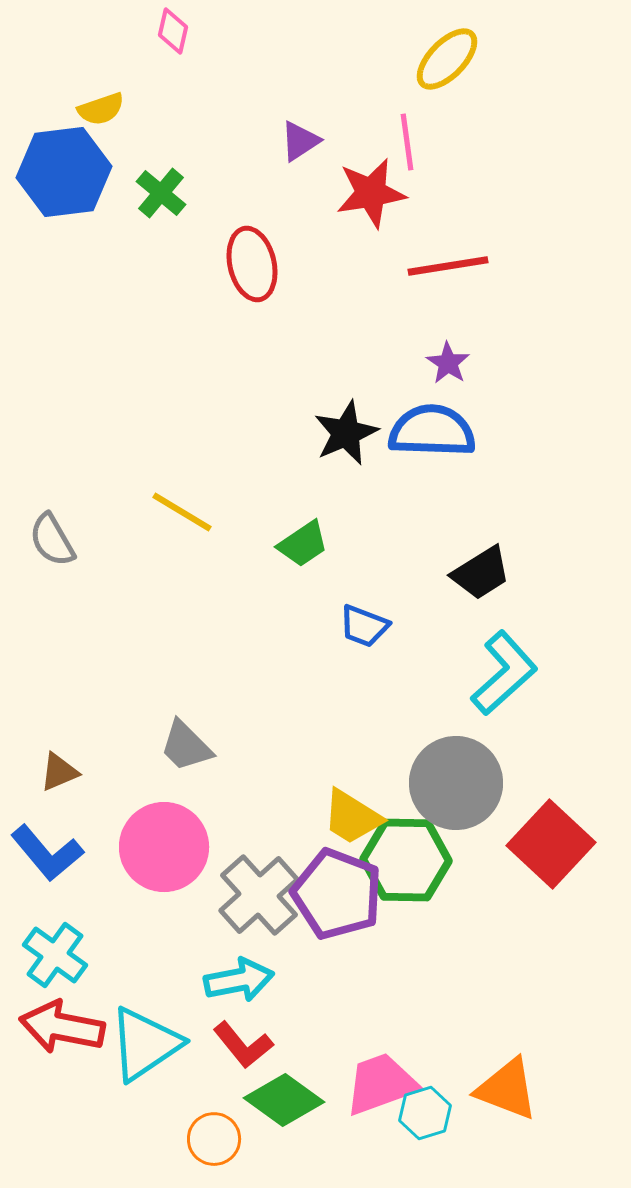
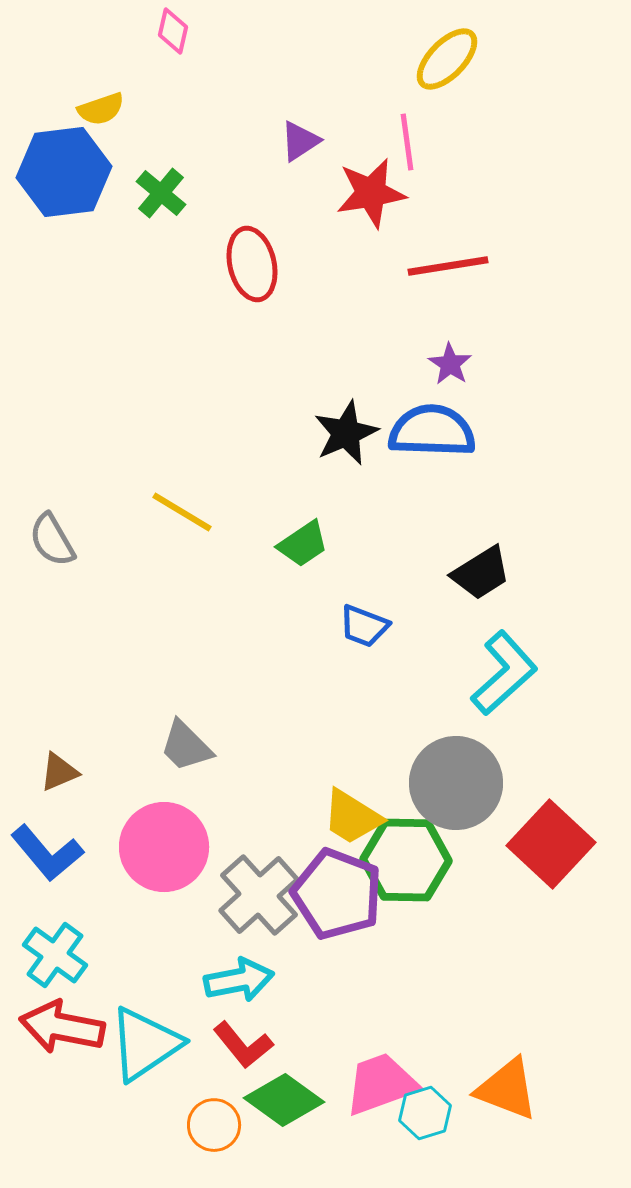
purple star: moved 2 px right, 1 px down
orange circle: moved 14 px up
